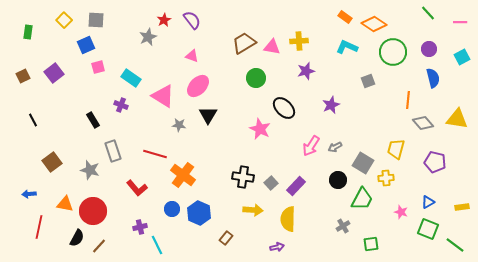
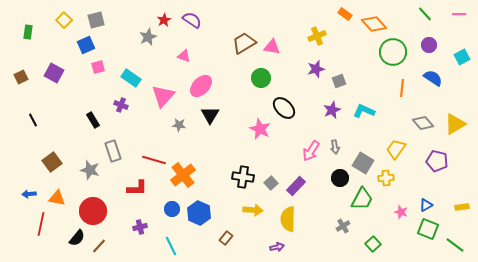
green line at (428, 13): moved 3 px left, 1 px down
orange rectangle at (345, 17): moved 3 px up
gray square at (96, 20): rotated 18 degrees counterclockwise
purple semicircle at (192, 20): rotated 18 degrees counterclockwise
pink line at (460, 22): moved 1 px left, 8 px up
orange diamond at (374, 24): rotated 15 degrees clockwise
yellow cross at (299, 41): moved 18 px right, 5 px up; rotated 18 degrees counterclockwise
cyan L-shape at (347, 47): moved 17 px right, 64 px down
purple circle at (429, 49): moved 4 px up
pink triangle at (192, 56): moved 8 px left
purple star at (306, 71): moved 10 px right, 2 px up
purple square at (54, 73): rotated 24 degrees counterclockwise
brown square at (23, 76): moved 2 px left, 1 px down
green circle at (256, 78): moved 5 px right
blue semicircle at (433, 78): rotated 42 degrees counterclockwise
gray square at (368, 81): moved 29 px left
pink ellipse at (198, 86): moved 3 px right
pink triangle at (163, 96): rotated 40 degrees clockwise
orange line at (408, 100): moved 6 px left, 12 px up
purple star at (331, 105): moved 1 px right, 5 px down
black triangle at (208, 115): moved 2 px right
yellow triangle at (457, 119): moved 2 px left, 5 px down; rotated 40 degrees counterclockwise
pink arrow at (311, 146): moved 5 px down
gray arrow at (335, 147): rotated 72 degrees counterclockwise
yellow trapezoid at (396, 149): rotated 20 degrees clockwise
red line at (155, 154): moved 1 px left, 6 px down
purple pentagon at (435, 162): moved 2 px right, 1 px up
orange cross at (183, 175): rotated 15 degrees clockwise
black circle at (338, 180): moved 2 px right, 2 px up
red L-shape at (137, 188): rotated 50 degrees counterclockwise
blue triangle at (428, 202): moved 2 px left, 3 px down
orange triangle at (65, 204): moved 8 px left, 6 px up
red line at (39, 227): moved 2 px right, 3 px up
black semicircle at (77, 238): rotated 12 degrees clockwise
green square at (371, 244): moved 2 px right; rotated 35 degrees counterclockwise
cyan line at (157, 245): moved 14 px right, 1 px down
